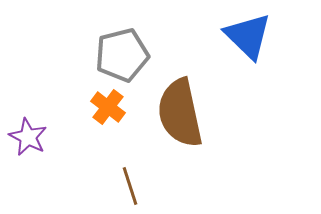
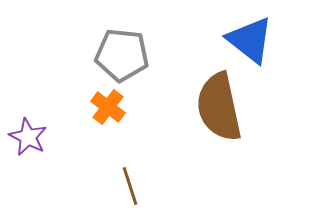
blue triangle: moved 2 px right, 4 px down; rotated 6 degrees counterclockwise
gray pentagon: rotated 20 degrees clockwise
brown semicircle: moved 39 px right, 6 px up
